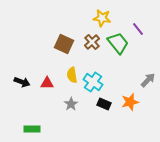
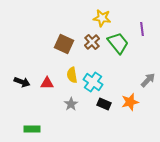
purple line: moved 4 px right; rotated 32 degrees clockwise
